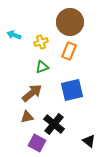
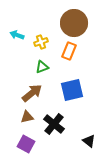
brown circle: moved 4 px right, 1 px down
cyan arrow: moved 3 px right
purple square: moved 11 px left, 1 px down
